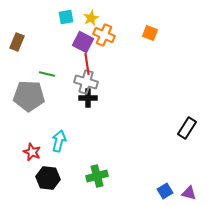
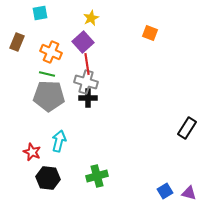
cyan square: moved 26 px left, 4 px up
orange cross: moved 53 px left, 17 px down
purple square: rotated 20 degrees clockwise
gray pentagon: moved 20 px right
